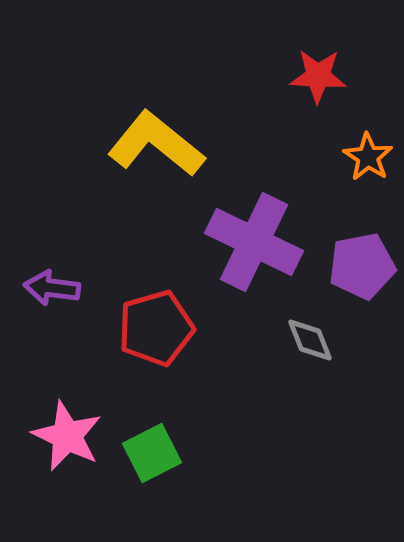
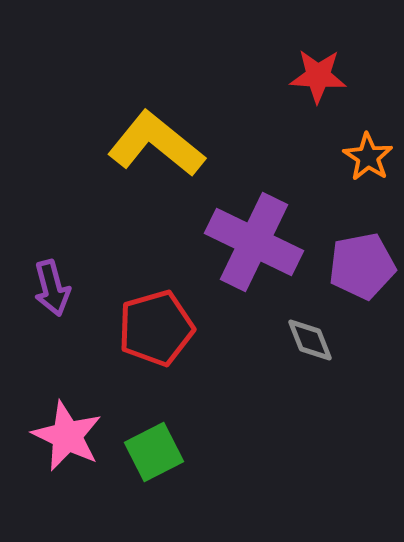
purple arrow: rotated 112 degrees counterclockwise
green square: moved 2 px right, 1 px up
